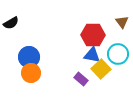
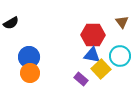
cyan circle: moved 2 px right, 2 px down
orange circle: moved 1 px left
